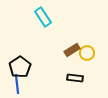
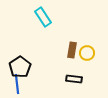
brown rectangle: rotated 49 degrees counterclockwise
black rectangle: moved 1 px left, 1 px down
